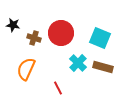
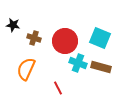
red circle: moved 4 px right, 8 px down
cyan cross: rotated 24 degrees counterclockwise
brown rectangle: moved 2 px left
